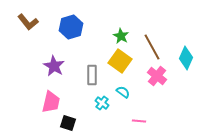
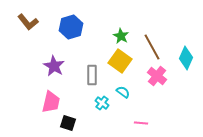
pink line: moved 2 px right, 2 px down
